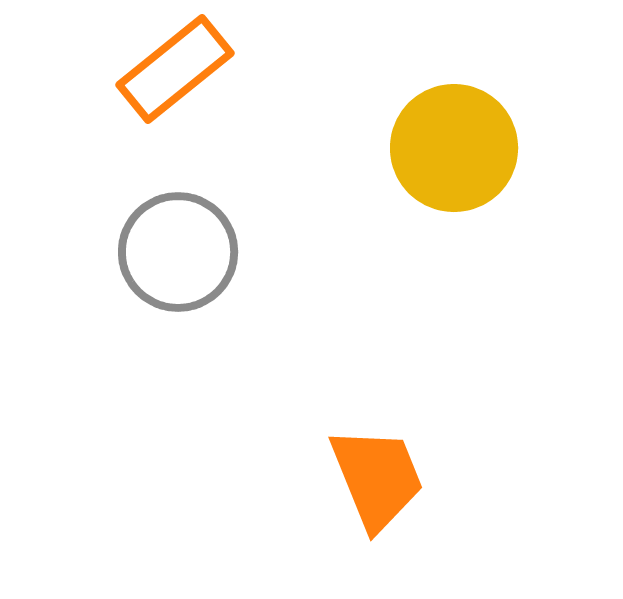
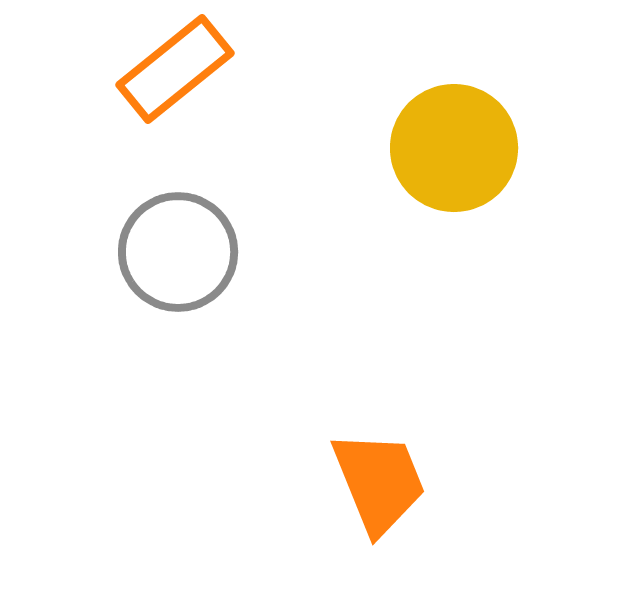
orange trapezoid: moved 2 px right, 4 px down
